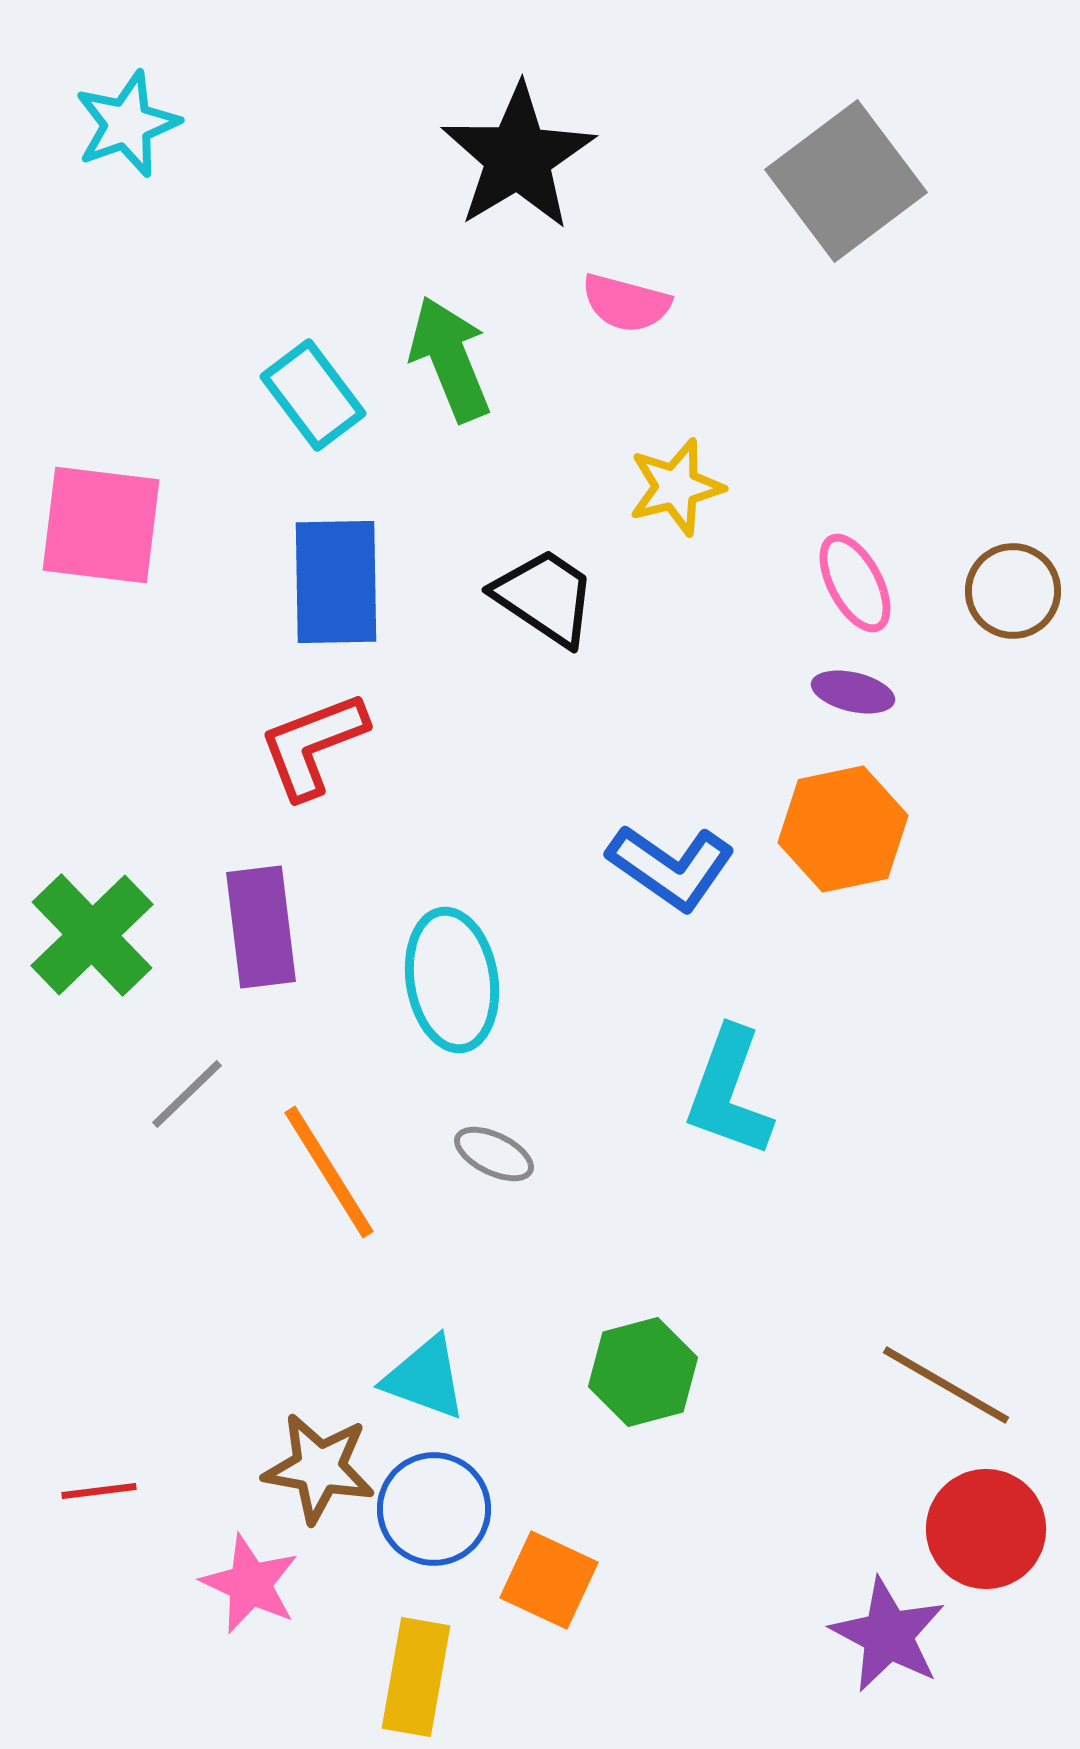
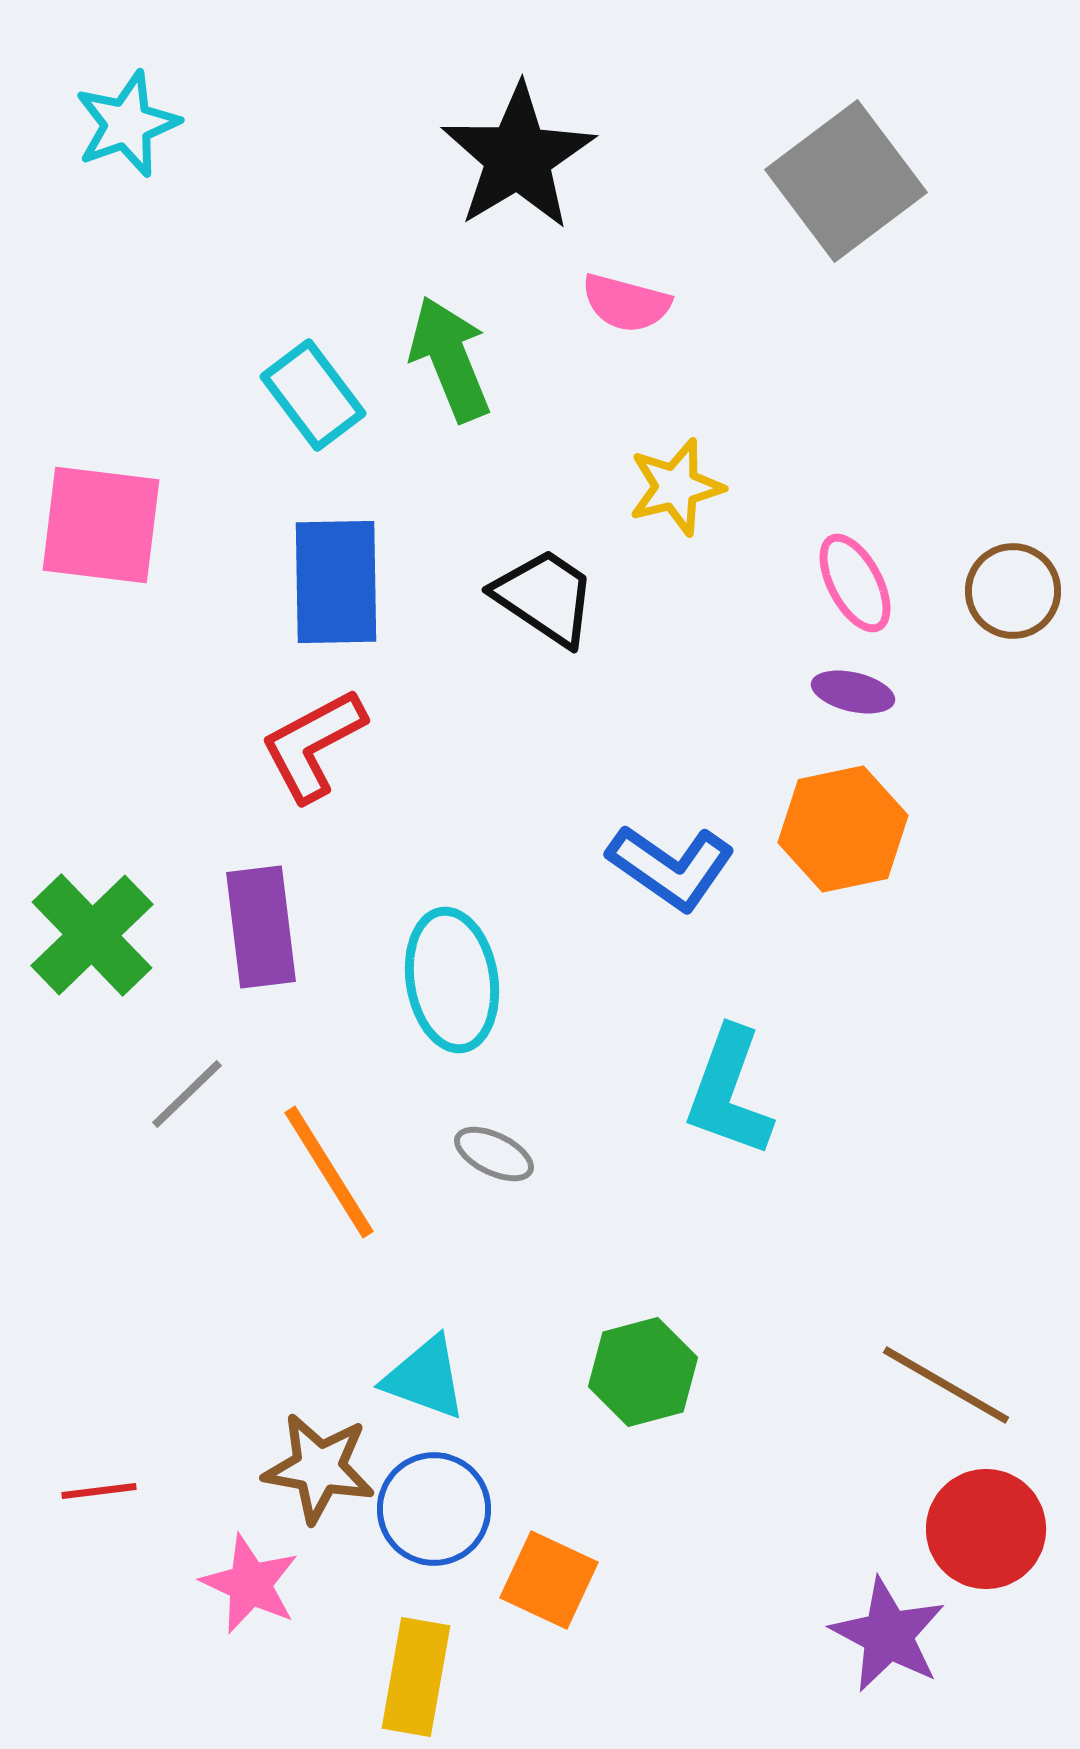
red L-shape: rotated 7 degrees counterclockwise
